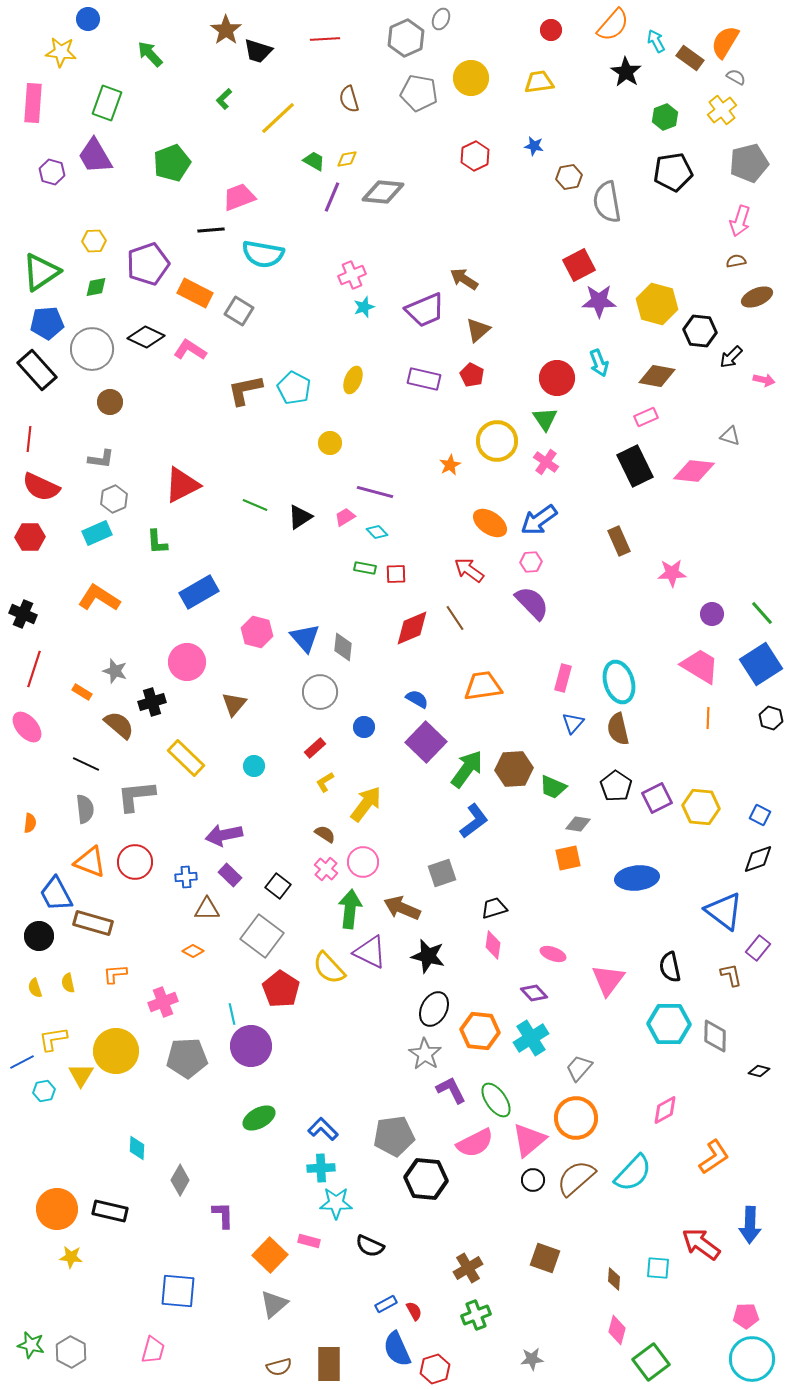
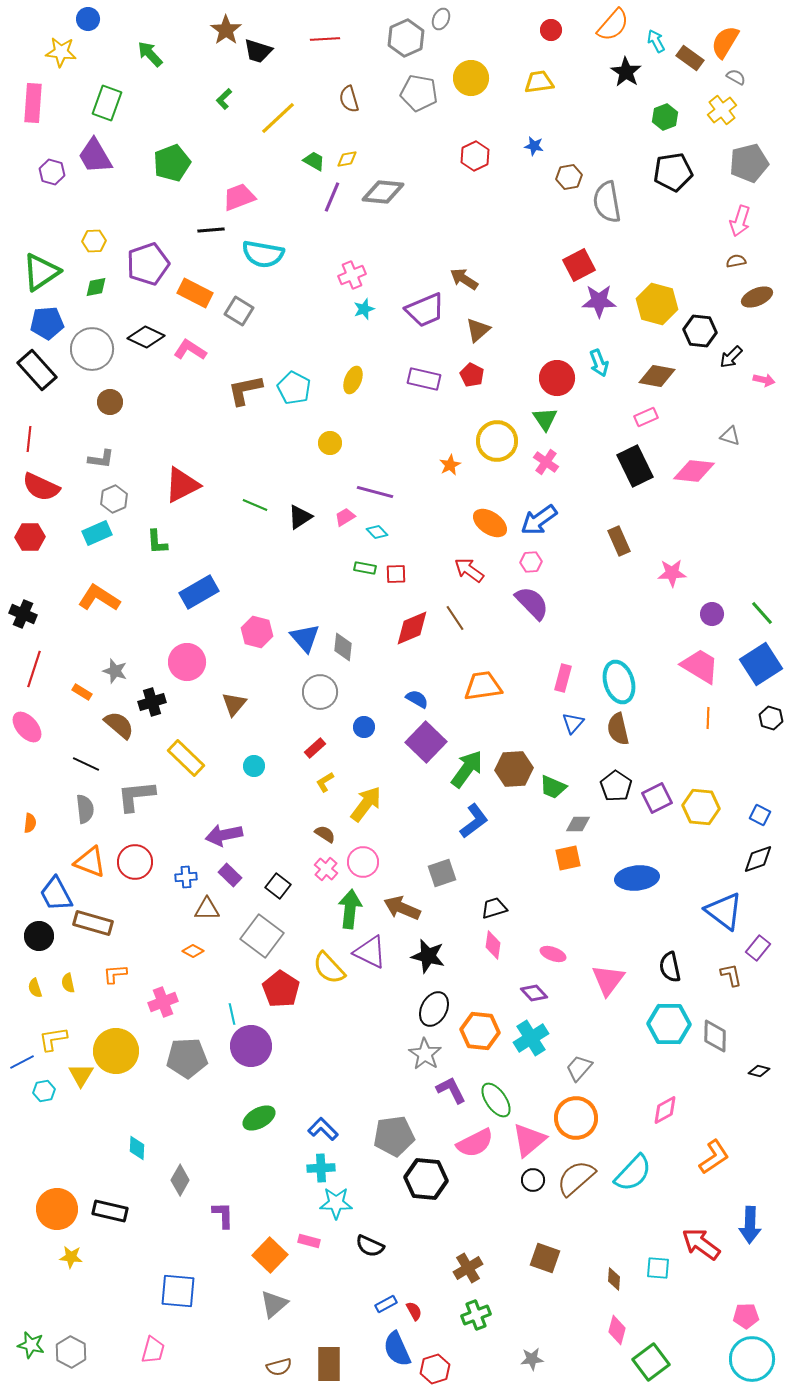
cyan star at (364, 307): moved 2 px down
gray diamond at (578, 824): rotated 10 degrees counterclockwise
